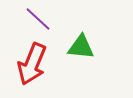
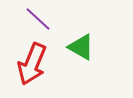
green triangle: rotated 24 degrees clockwise
